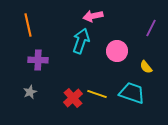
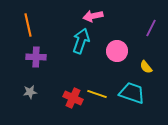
purple cross: moved 2 px left, 3 px up
gray star: rotated 16 degrees clockwise
red cross: rotated 24 degrees counterclockwise
